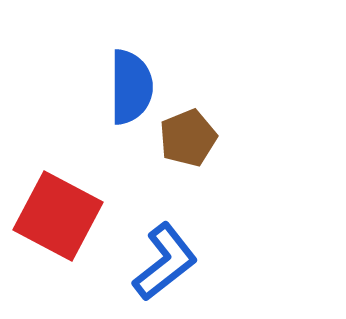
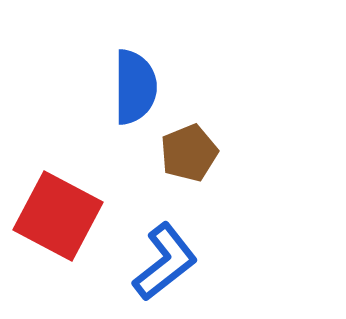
blue semicircle: moved 4 px right
brown pentagon: moved 1 px right, 15 px down
